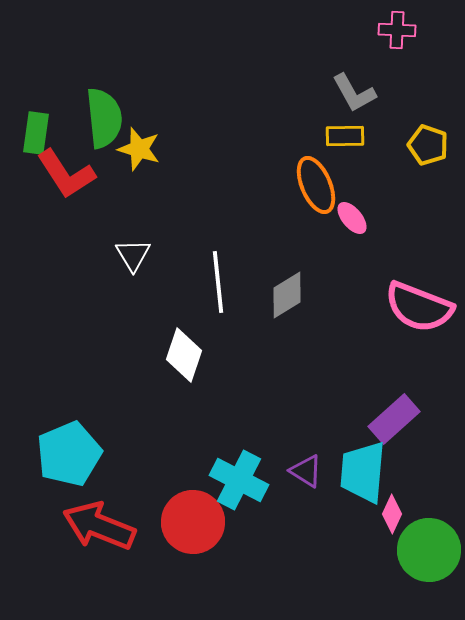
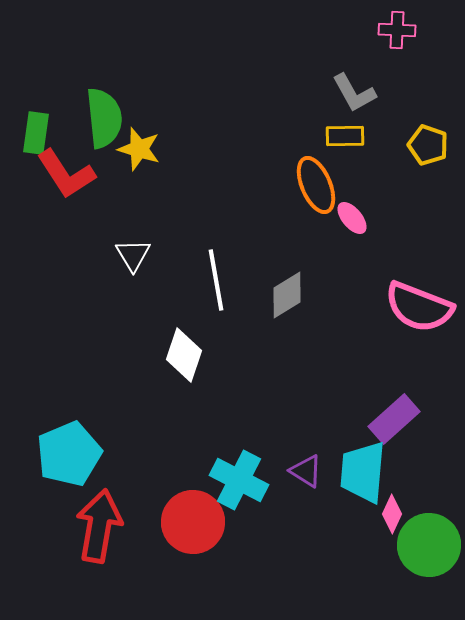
white line: moved 2 px left, 2 px up; rotated 4 degrees counterclockwise
red arrow: rotated 78 degrees clockwise
green circle: moved 5 px up
